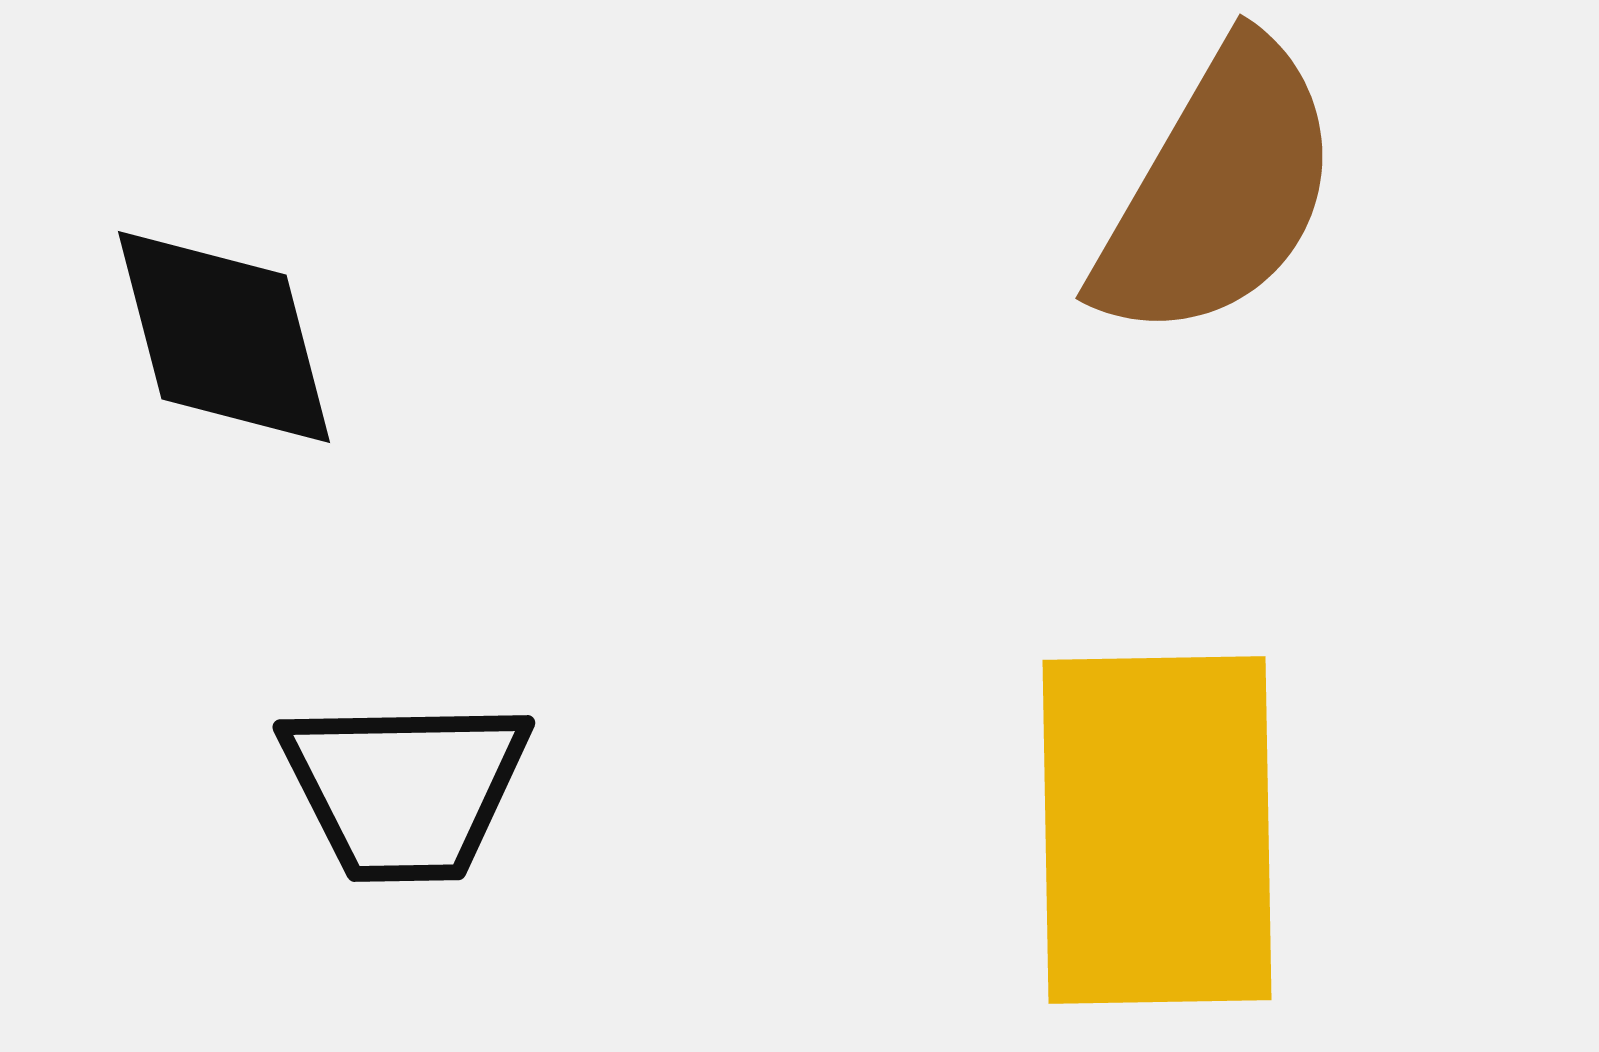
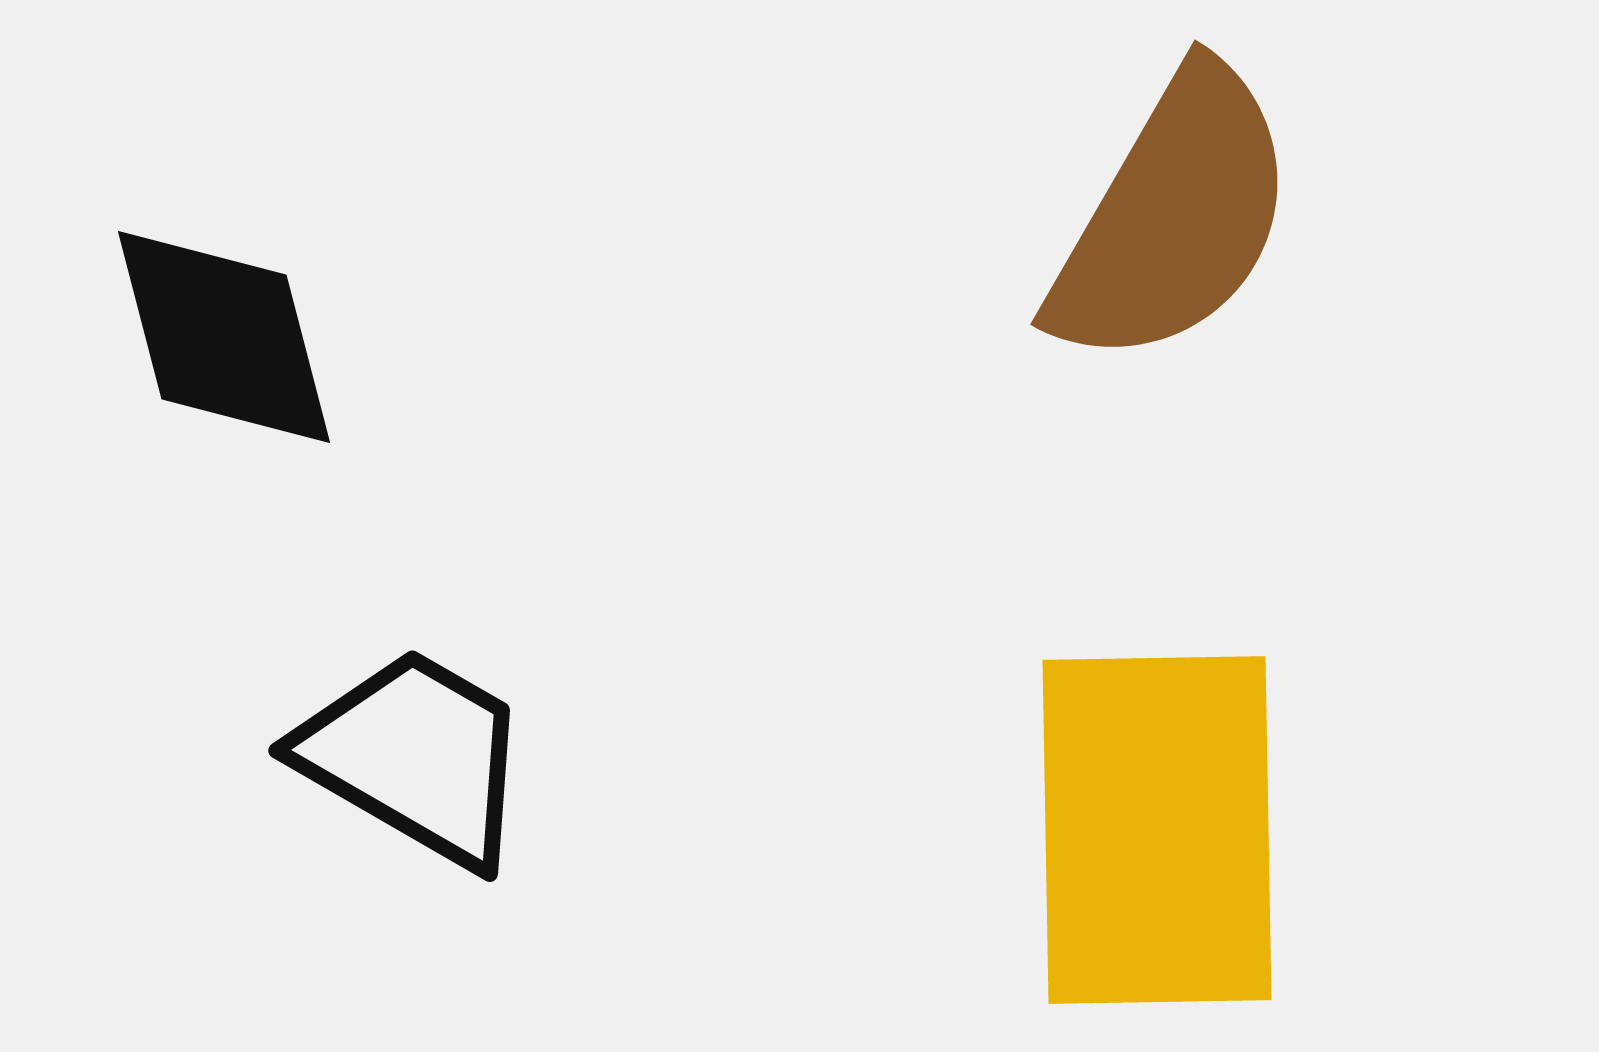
brown semicircle: moved 45 px left, 26 px down
black trapezoid: moved 10 px right, 32 px up; rotated 149 degrees counterclockwise
